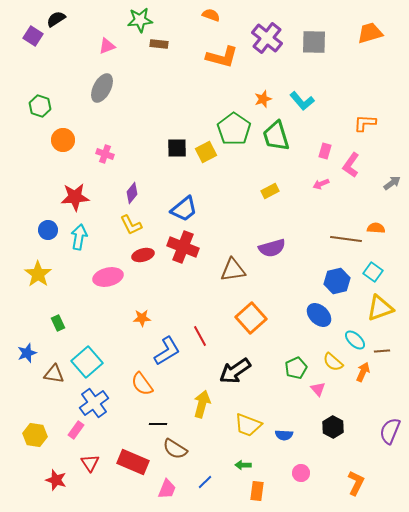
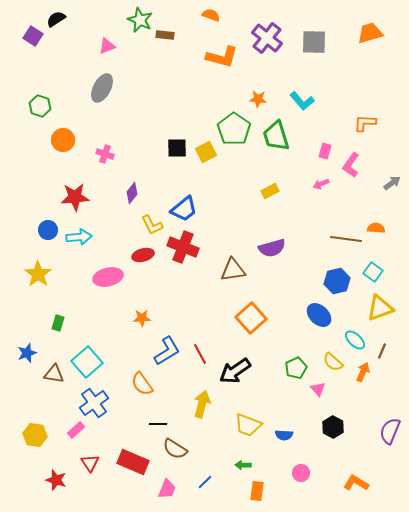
green star at (140, 20): rotated 30 degrees clockwise
brown rectangle at (159, 44): moved 6 px right, 9 px up
orange star at (263, 99): moved 5 px left; rotated 24 degrees clockwise
yellow L-shape at (131, 225): moved 21 px right
cyan arrow at (79, 237): rotated 75 degrees clockwise
green rectangle at (58, 323): rotated 42 degrees clockwise
red line at (200, 336): moved 18 px down
brown line at (382, 351): rotated 63 degrees counterclockwise
pink rectangle at (76, 430): rotated 12 degrees clockwise
orange L-shape at (356, 483): rotated 85 degrees counterclockwise
